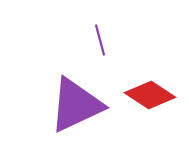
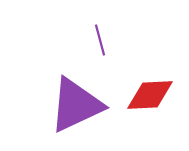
red diamond: rotated 36 degrees counterclockwise
